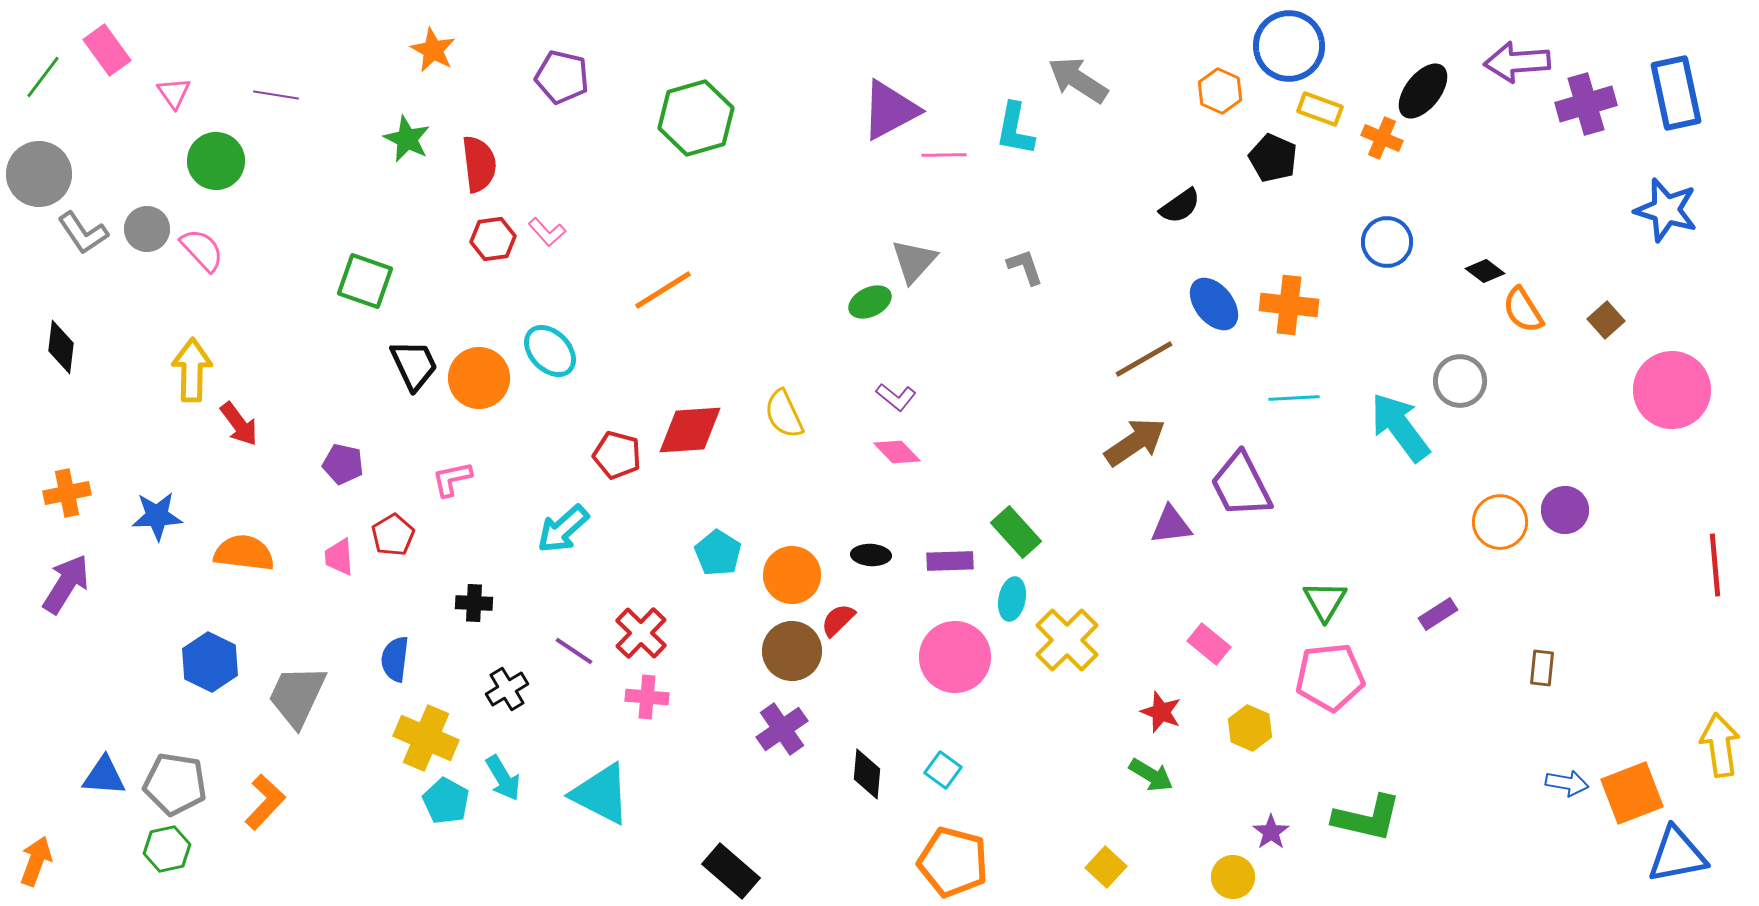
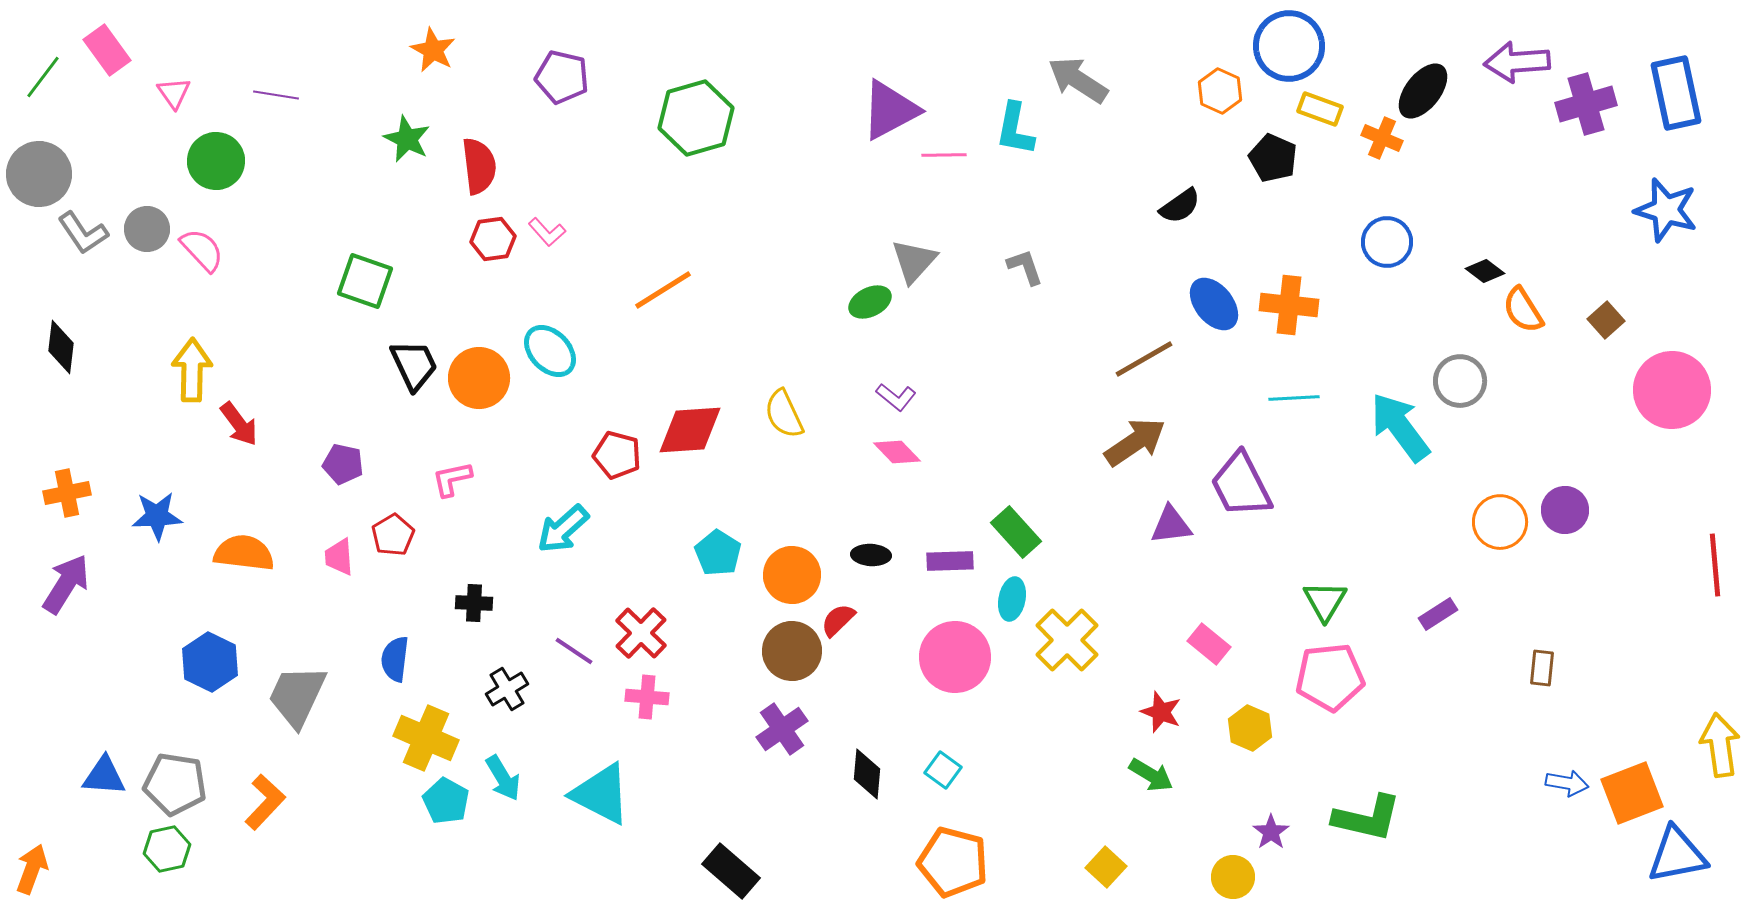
red semicircle at (479, 164): moved 2 px down
orange arrow at (36, 861): moved 4 px left, 8 px down
